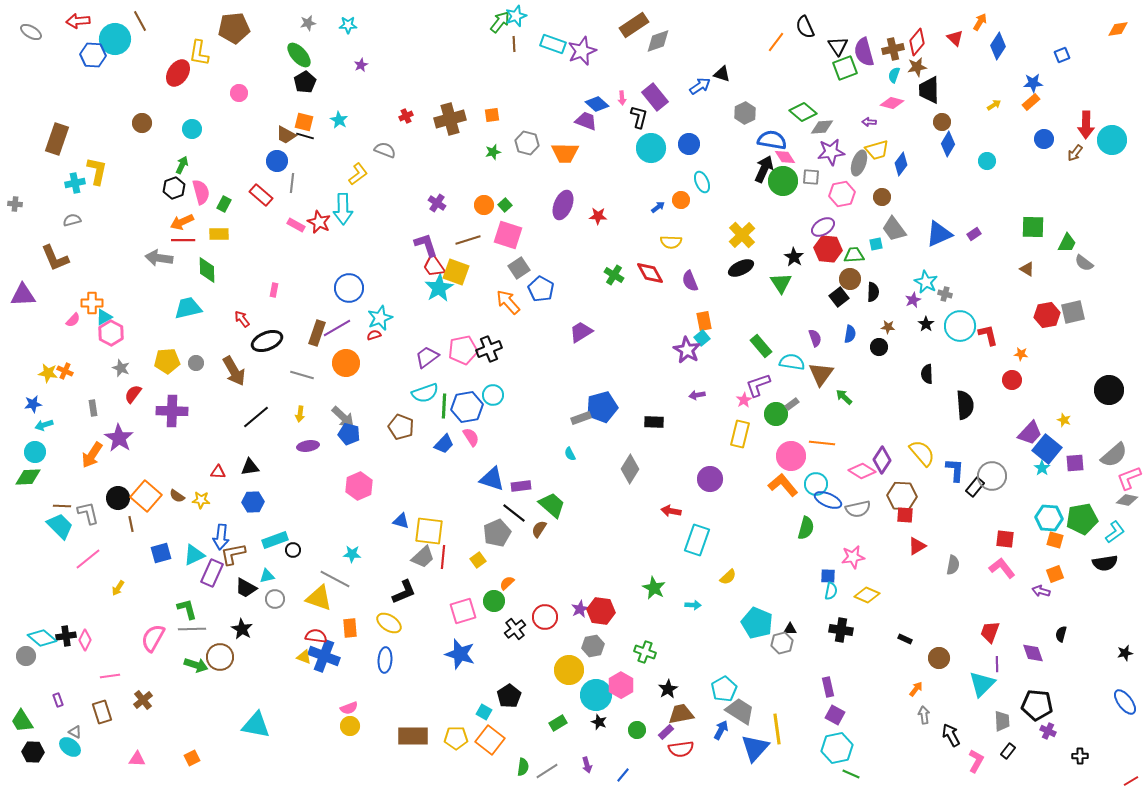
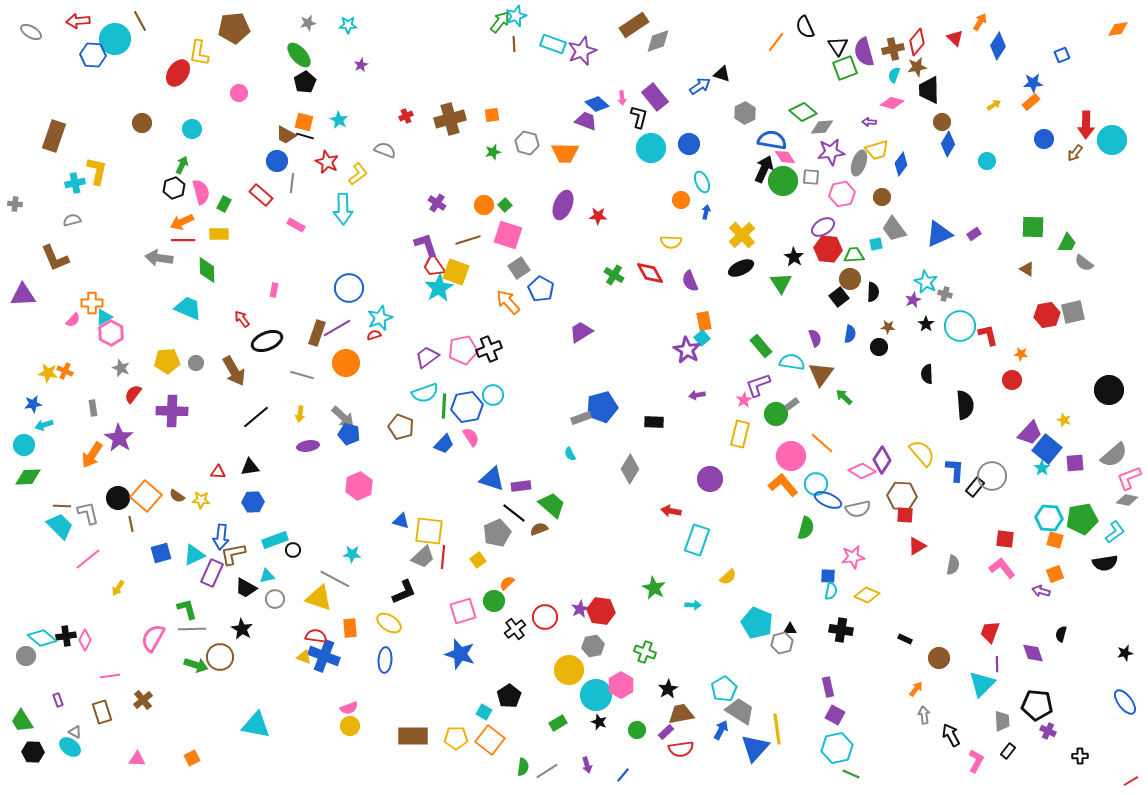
brown rectangle at (57, 139): moved 3 px left, 3 px up
blue arrow at (658, 207): moved 48 px right, 5 px down; rotated 40 degrees counterclockwise
red star at (319, 222): moved 8 px right, 60 px up
cyan trapezoid at (188, 308): rotated 36 degrees clockwise
orange line at (822, 443): rotated 35 degrees clockwise
cyan circle at (35, 452): moved 11 px left, 7 px up
brown semicircle at (539, 529): rotated 36 degrees clockwise
